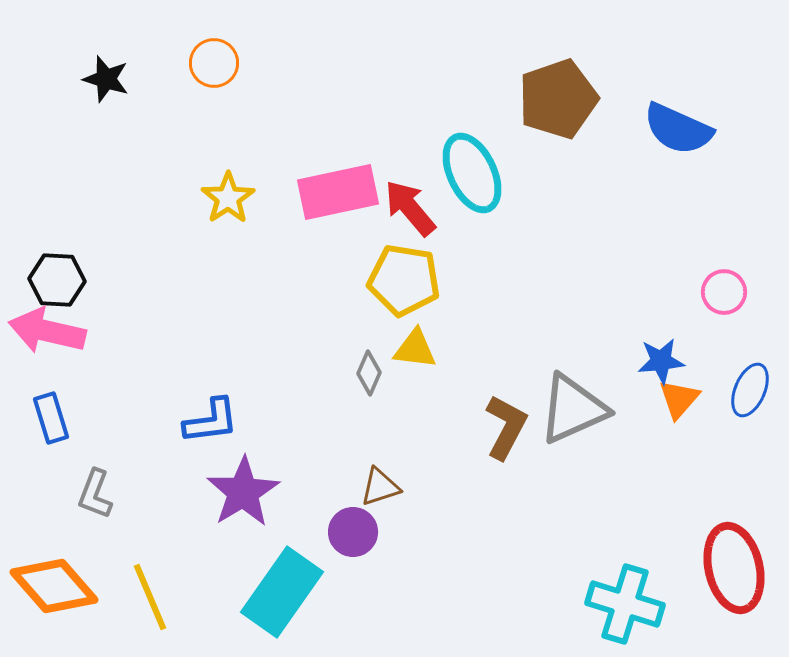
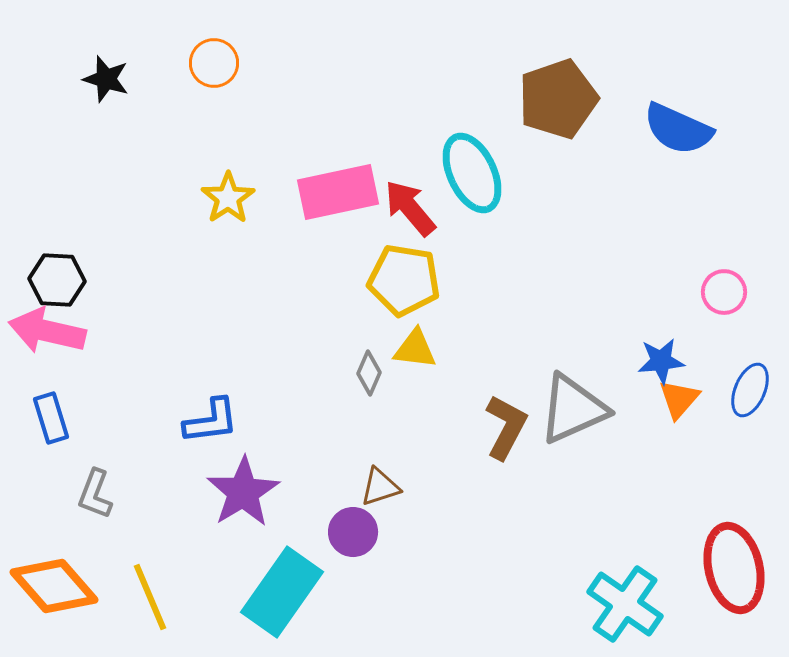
cyan cross: rotated 18 degrees clockwise
